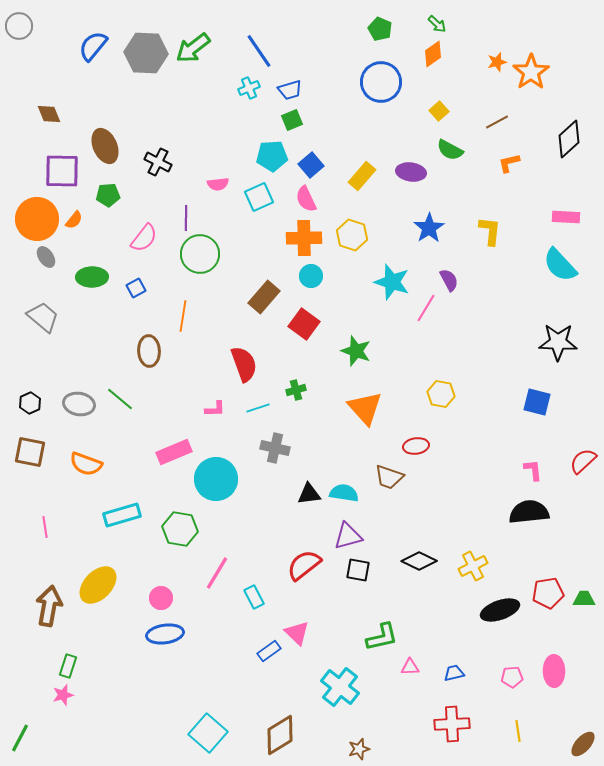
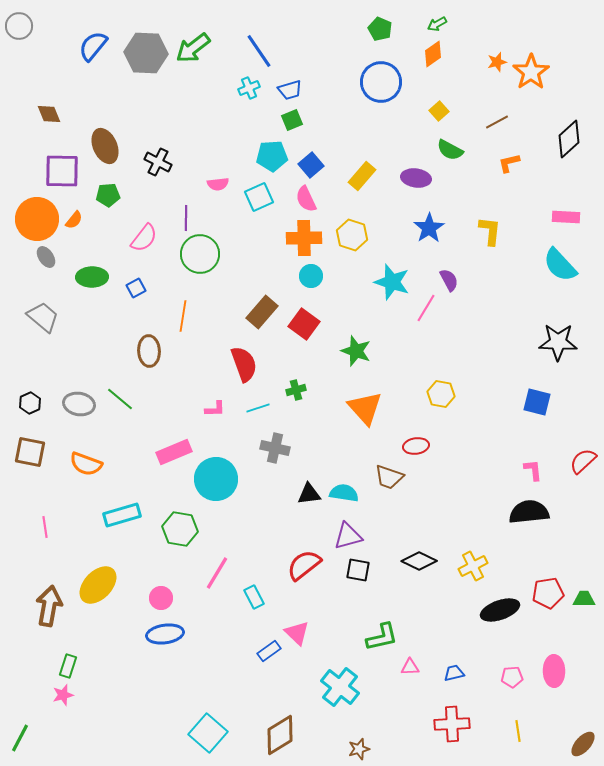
green arrow at (437, 24): rotated 108 degrees clockwise
purple ellipse at (411, 172): moved 5 px right, 6 px down
brown rectangle at (264, 297): moved 2 px left, 15 px down
